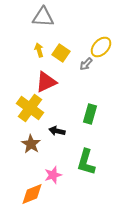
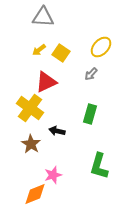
yellow arrow: rotated 112 degrees counterclockwise
gray arrow: moved 5 px right, 10 px down
green L-shape: moved 13 px right, 4 px down
orange diamond: moved 3 px right
